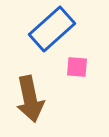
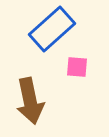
brown arrow: moved 2 px down
